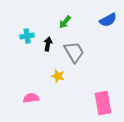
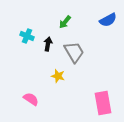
cyan cross: rotated 32 degrees clockwise
pink semicircle: moved 1 px down; rotated 42 degrees clockwise
